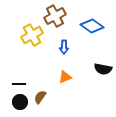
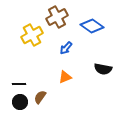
brown cross: moved 2 px right, 1 px down
blue arrow: moved 2 px right, 1 px down; rotated 40 degrees clockwise
